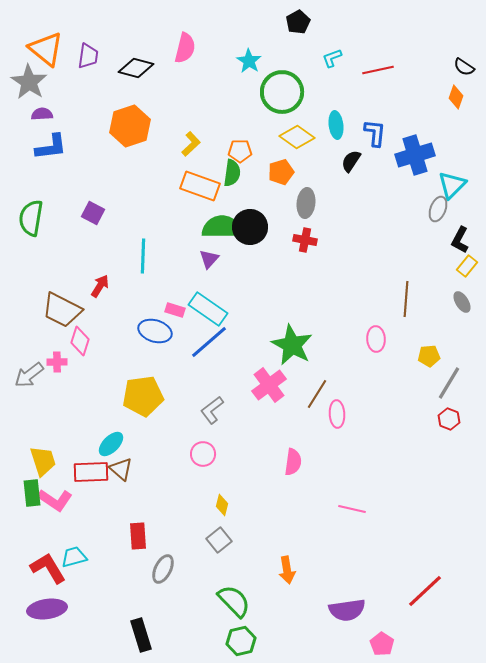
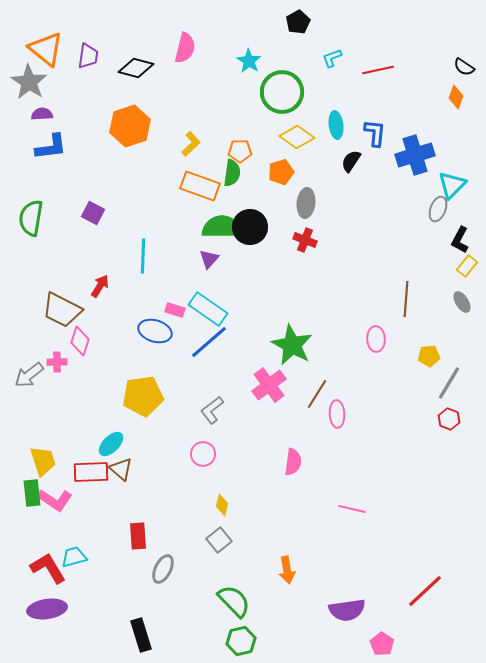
red cross at (305, 240): rotated 10 degrees clockwise
